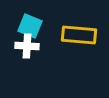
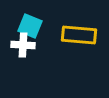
white cross: moved 4 px left, 1 px up
